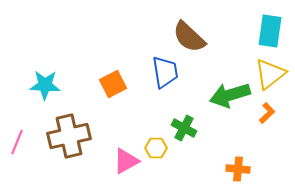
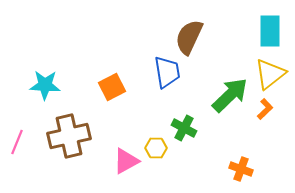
cyan rectangle: rotated 8 degrees counterclockwise
brown semicircle: rotated 72 degrees clockwise
blue trapezoid: moved 2 px right
orange square: moved 1 px left, 3 px down
green arrow: rotated 153 degrees clockwise
orange L-shape: moved 2 px left, 4 px up
orange cross: moved 3 px right; rotated 15 degrees clockwise
